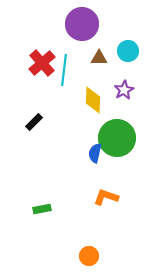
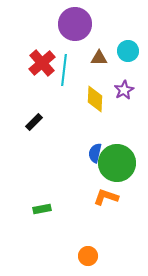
purple circle: moved 7 px left
yellow diamond: moved 2 px right, 1 px up
green circle: moved 25 px down
orange circle: moved 1 px left
